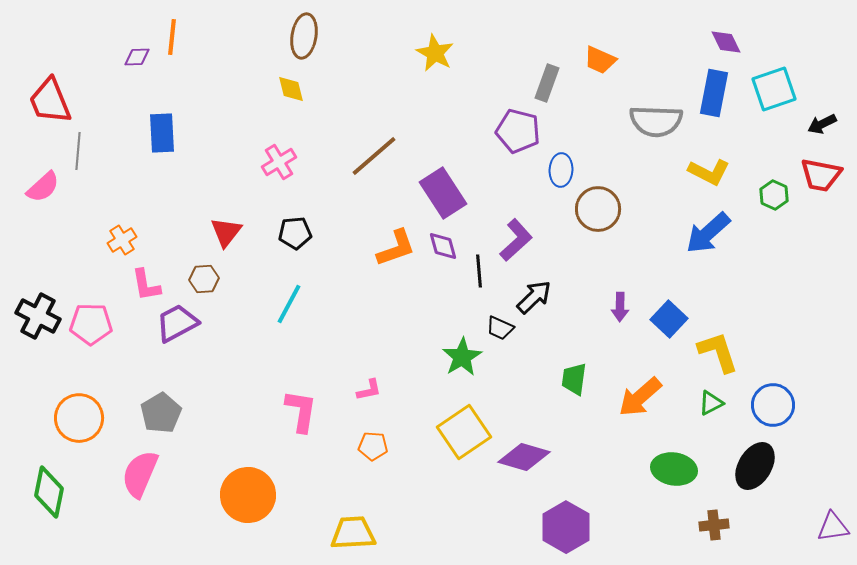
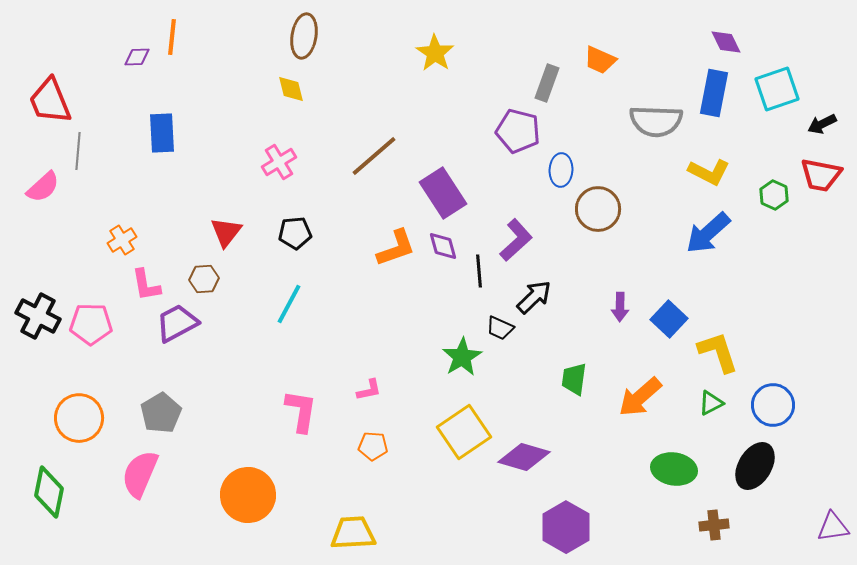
yellow star at (435, 53): rotated 6 degrees clockwise
cyan square at (774, 89): moved 3 px right
